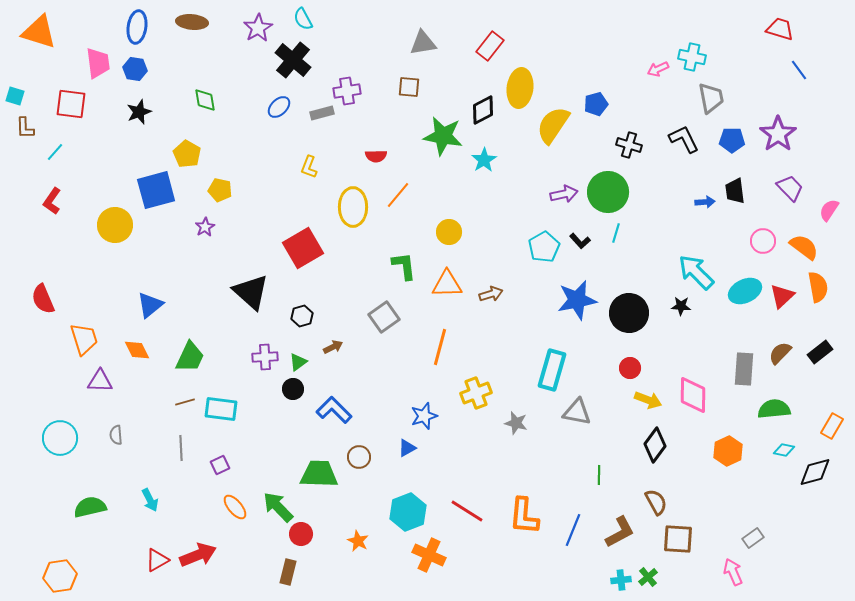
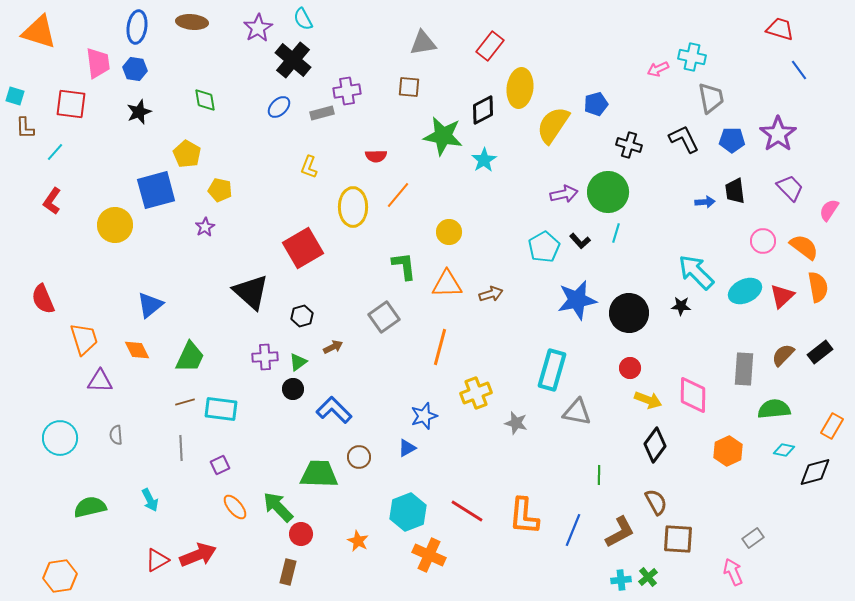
brown semicircle at (780, 353): moved 3 px right, 2 px down
